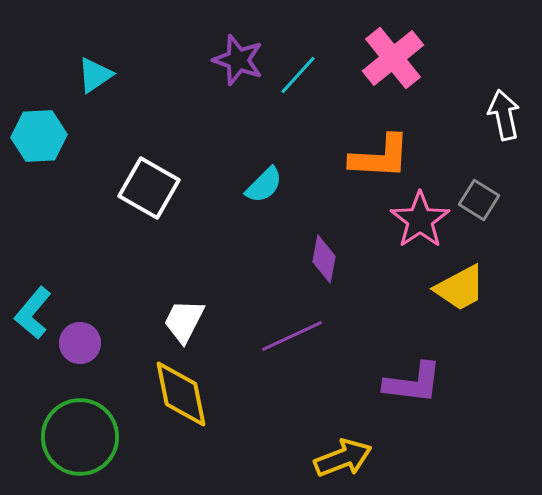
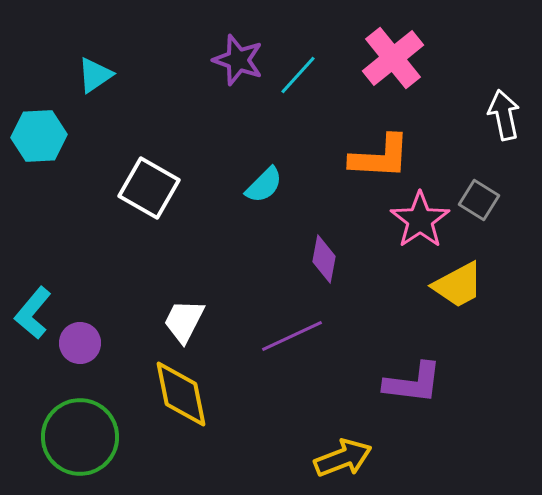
yellow trapezoid: moved 2 px left, 3 px up
